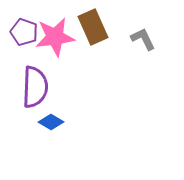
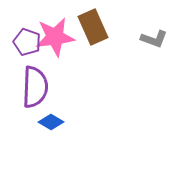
purple pentagon: moved 3 px right, 10 px down
gray L-shape: moved 11 px right; rotated 136 degrees clockwise
